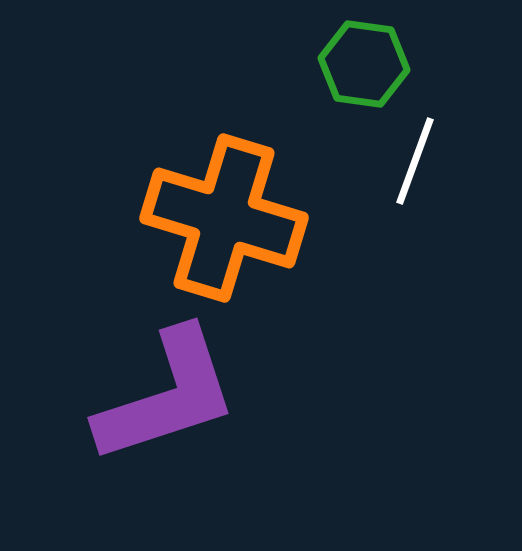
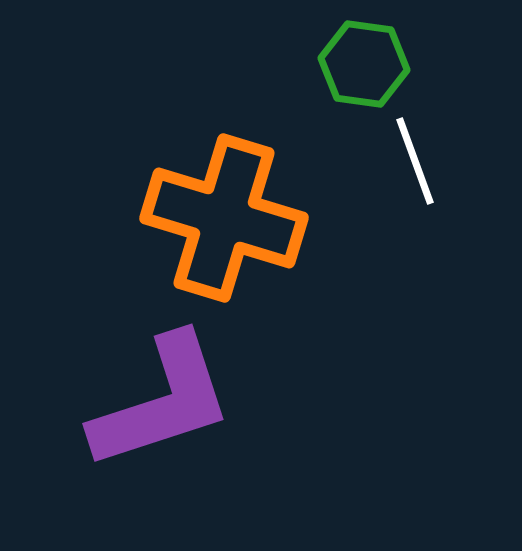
white line: rotated 40 degrees counterclockwise
purple L-shape: moved 5 px left, 6 px down
